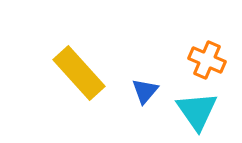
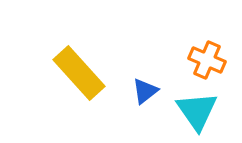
blue triangle: rotated 12 degrees clockwise
